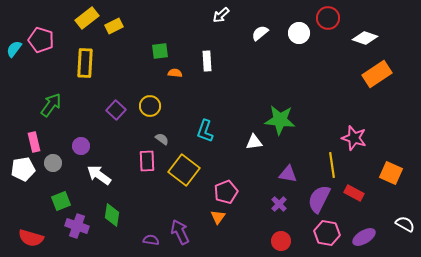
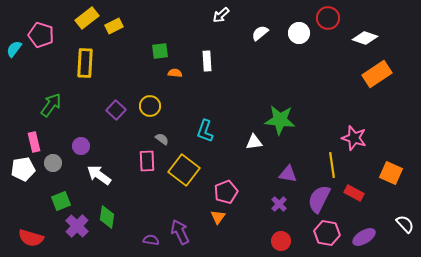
pink pentagon at (41, 40): moved 5 px up
green diamond at (112, 215): moved 5 px left, 2 px down
white semicircle at (405, 224): rotated 18 degrees clockwise
purple cross at (77, 226): rotated 25 degrees clockwise
